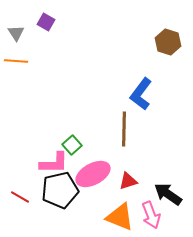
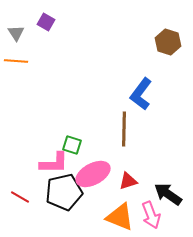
green square: rotated 30 degrees counterclockwise
black pentagon: moved 4 px right, 2 px down
